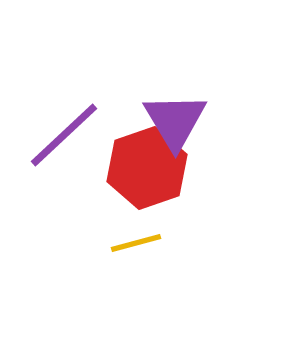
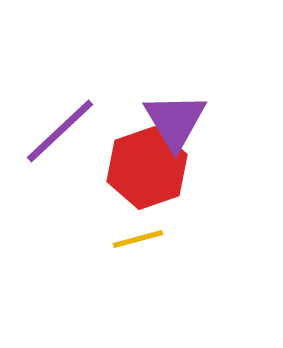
purple line: moved 4 px left, 4 px up
yellow line: moved 2 px right, 4 px up
